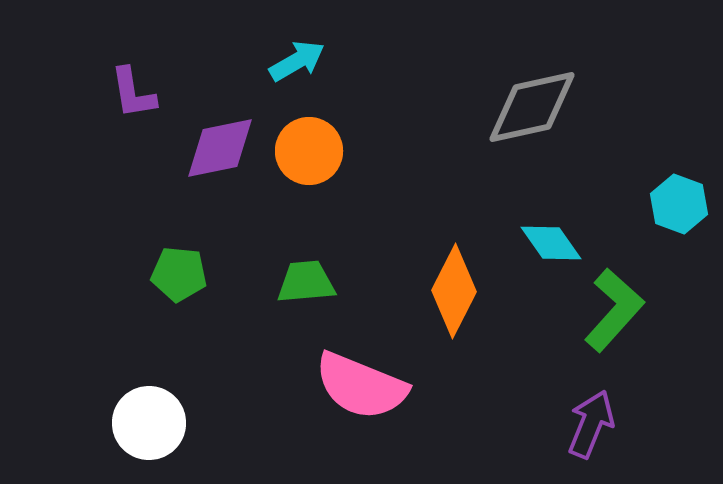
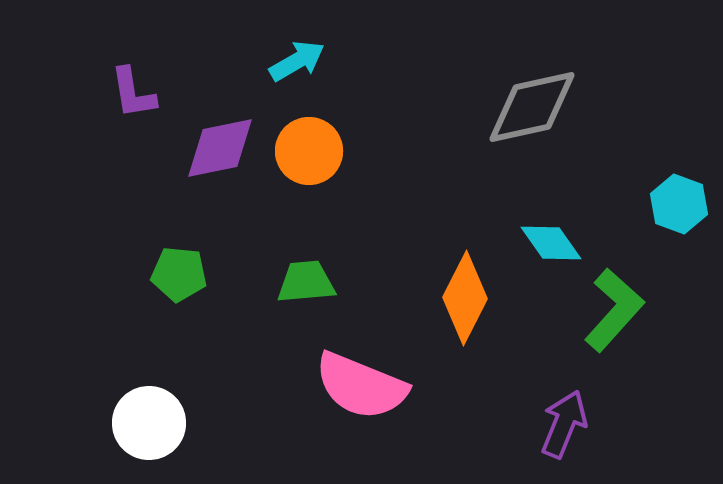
orange diamond: moved 11 px right, 7 px down
purple arrow: moved 27 px left
